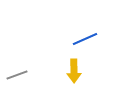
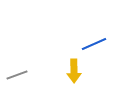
blue line: moved 9 px right, 5 px down
